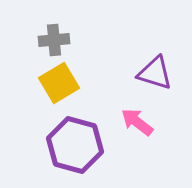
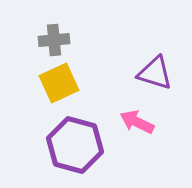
yellow square: rotated 6 degrees clockwise
pink arrow: rotated 12 degrees counterclockwise
